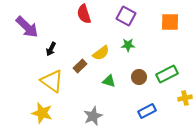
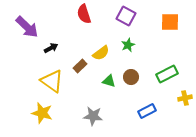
green star: rotated 24 degrees counterclockwise
black arrow: moved 1 px up; rotated 144 degrees counterclockwise
brown circle: moved 8 px left
gray star: rotated 30 degrees clockwise
